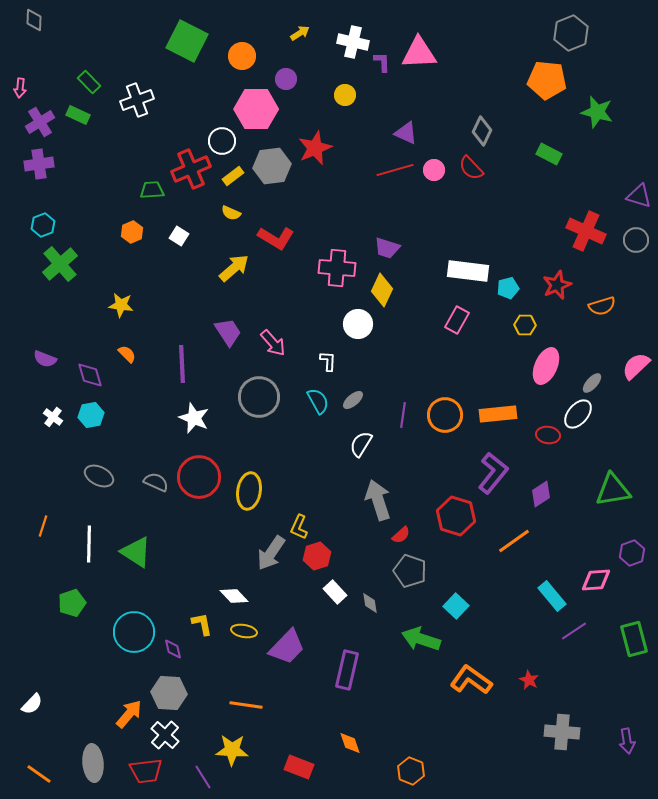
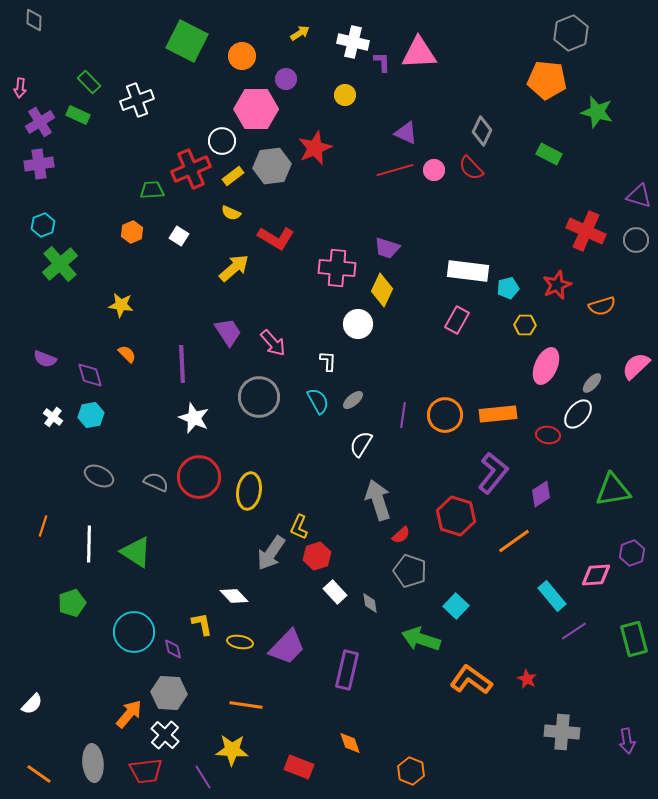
pink diamond at (596, 580): moved 5 px up
yellow ellipse at (244, 631): moved 4 px left, 11 px down
red star at (529, 680): moved 2 px left, 1 px up
